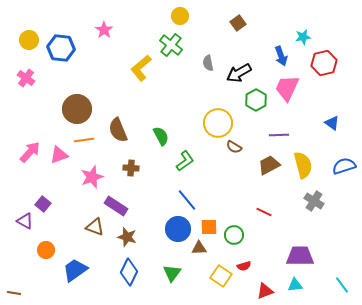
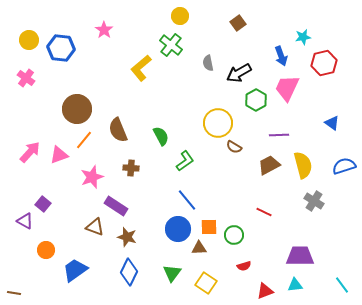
orange line at (84, 140): rotated 42 degrees counterclockwise
yellow square at (221, 276): moved 15 px left, 7 px down
